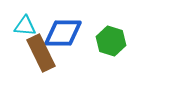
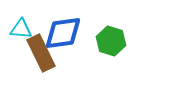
cyan triangle: moved 4 px left, 3 px down
blue diamond: rotated 9 degrees counterclockwise
